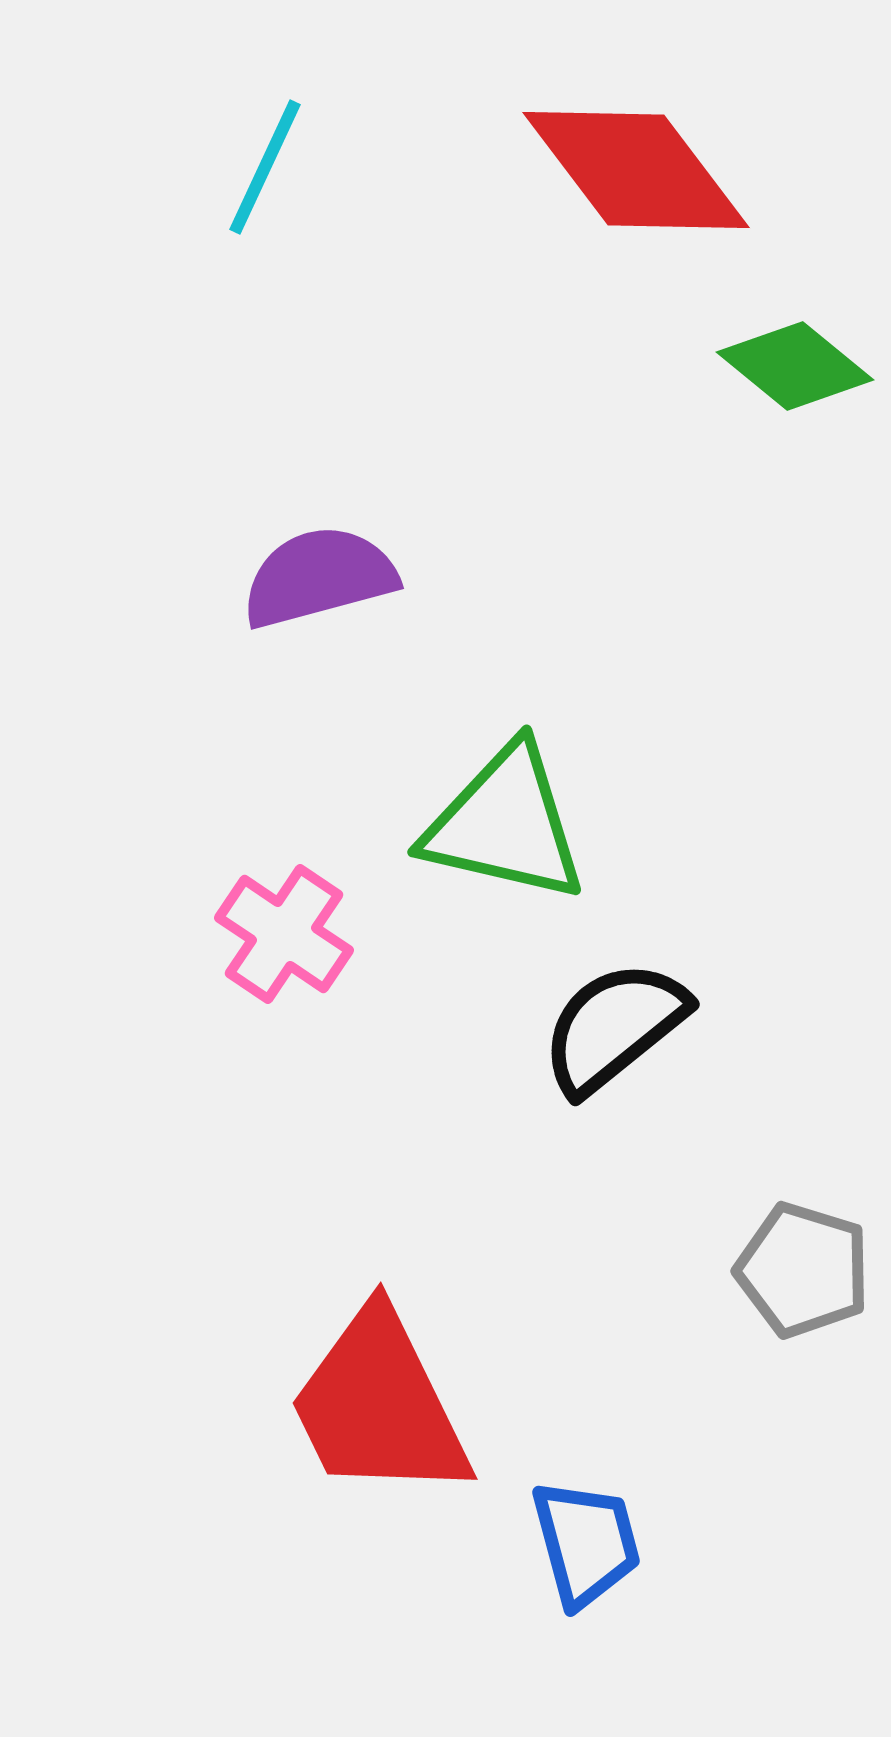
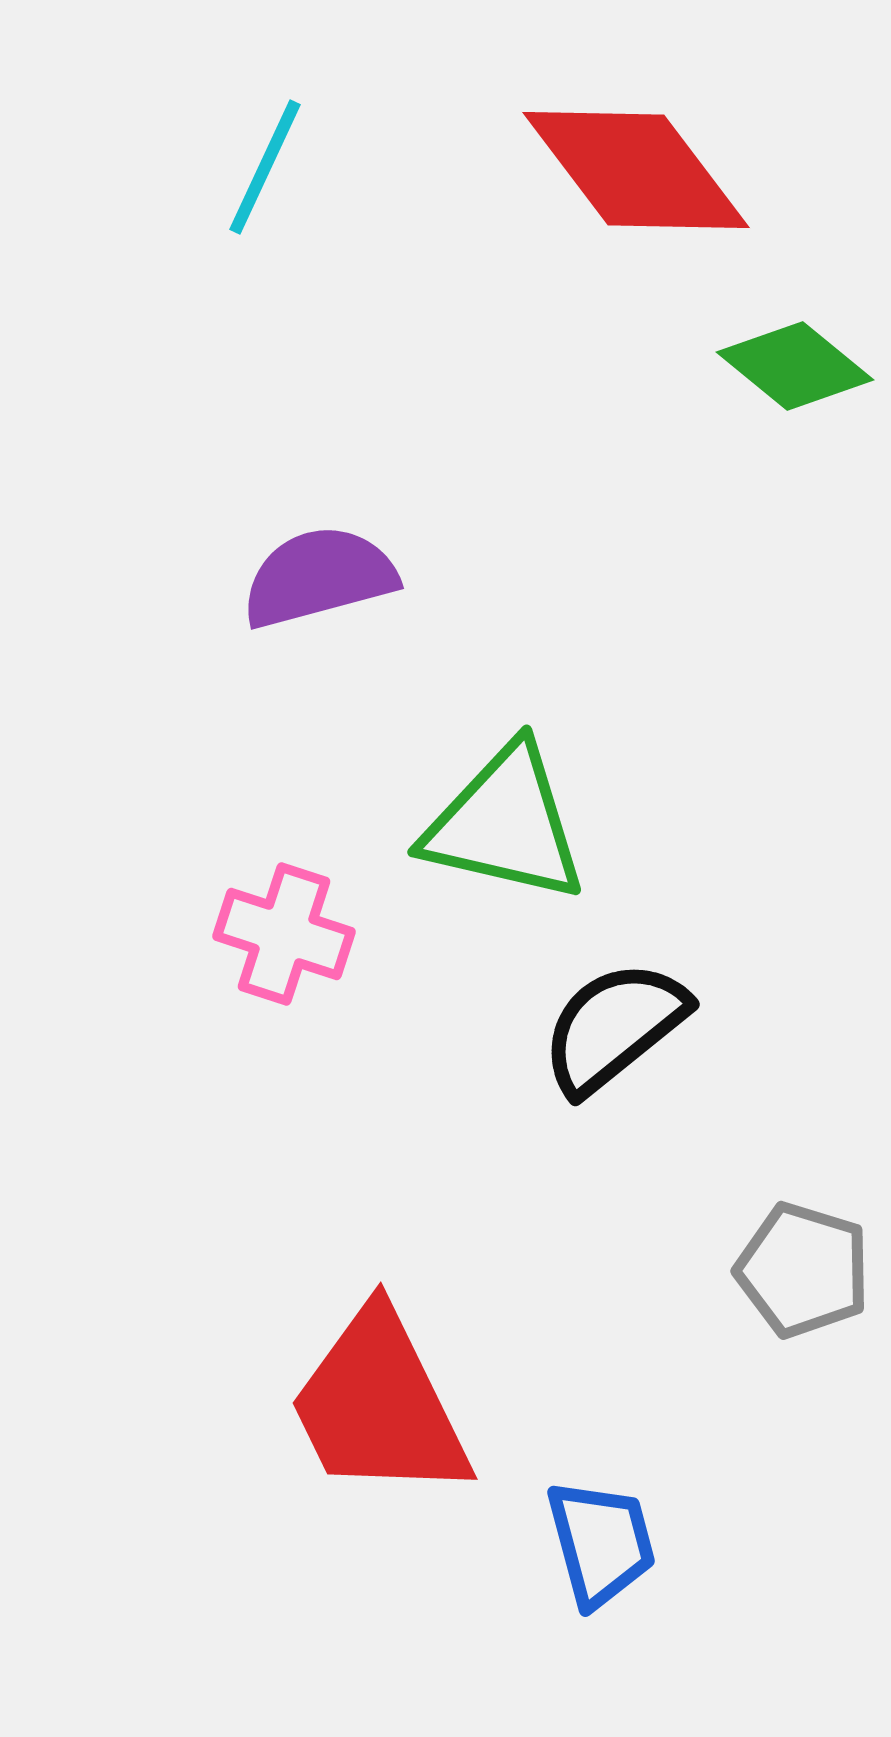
pink cross: rotated 16 degrees counterclockwise
blue trapezoid: moved 15 px right
